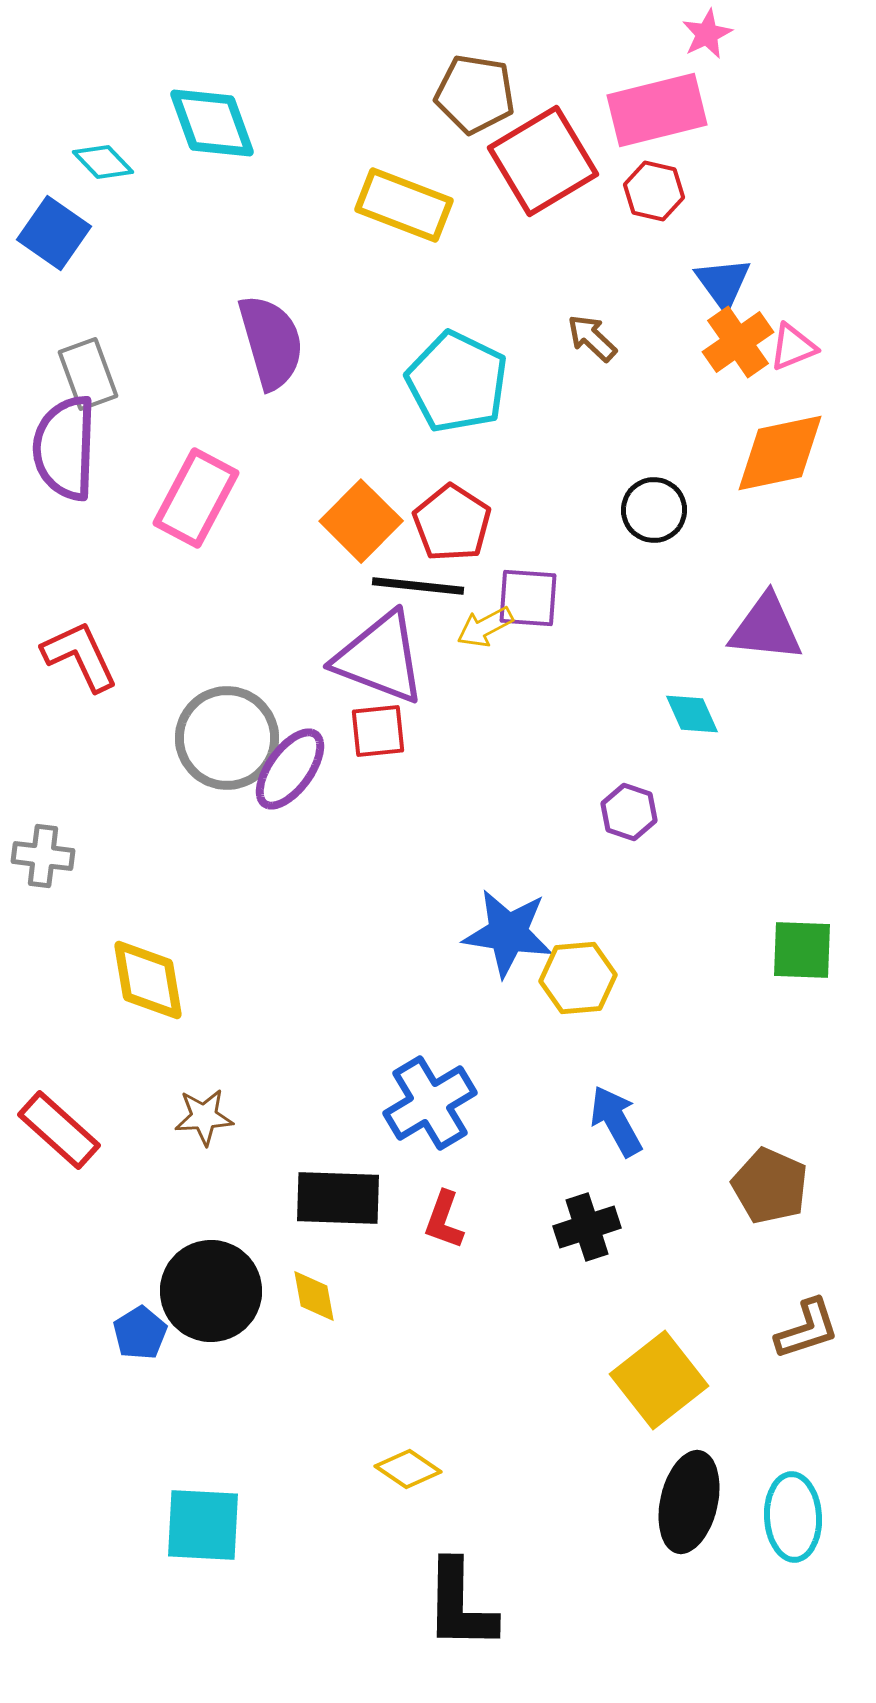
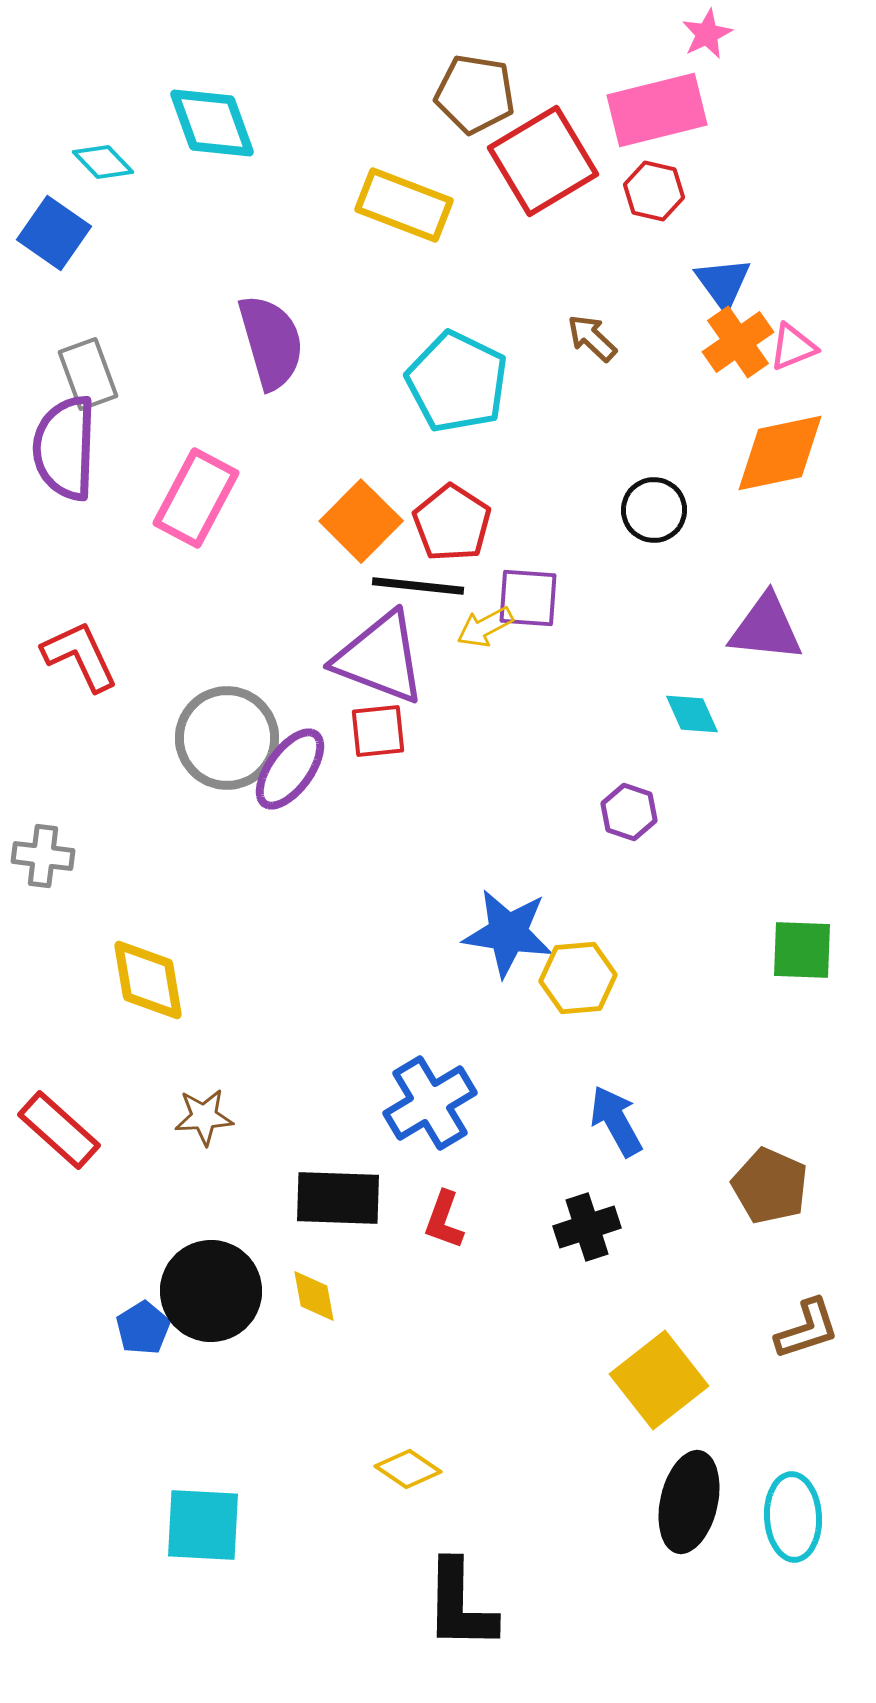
blue pentagon at (140, 1333): moved 3 px right, 5 px up
